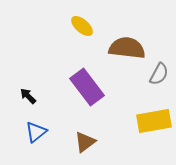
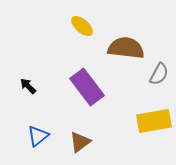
brown semicircle: moved 1 px left
black arrow: moved 10 px up
blue triangle: moved 2 px right, 4 px down
brown triangle: moved 5 px left
